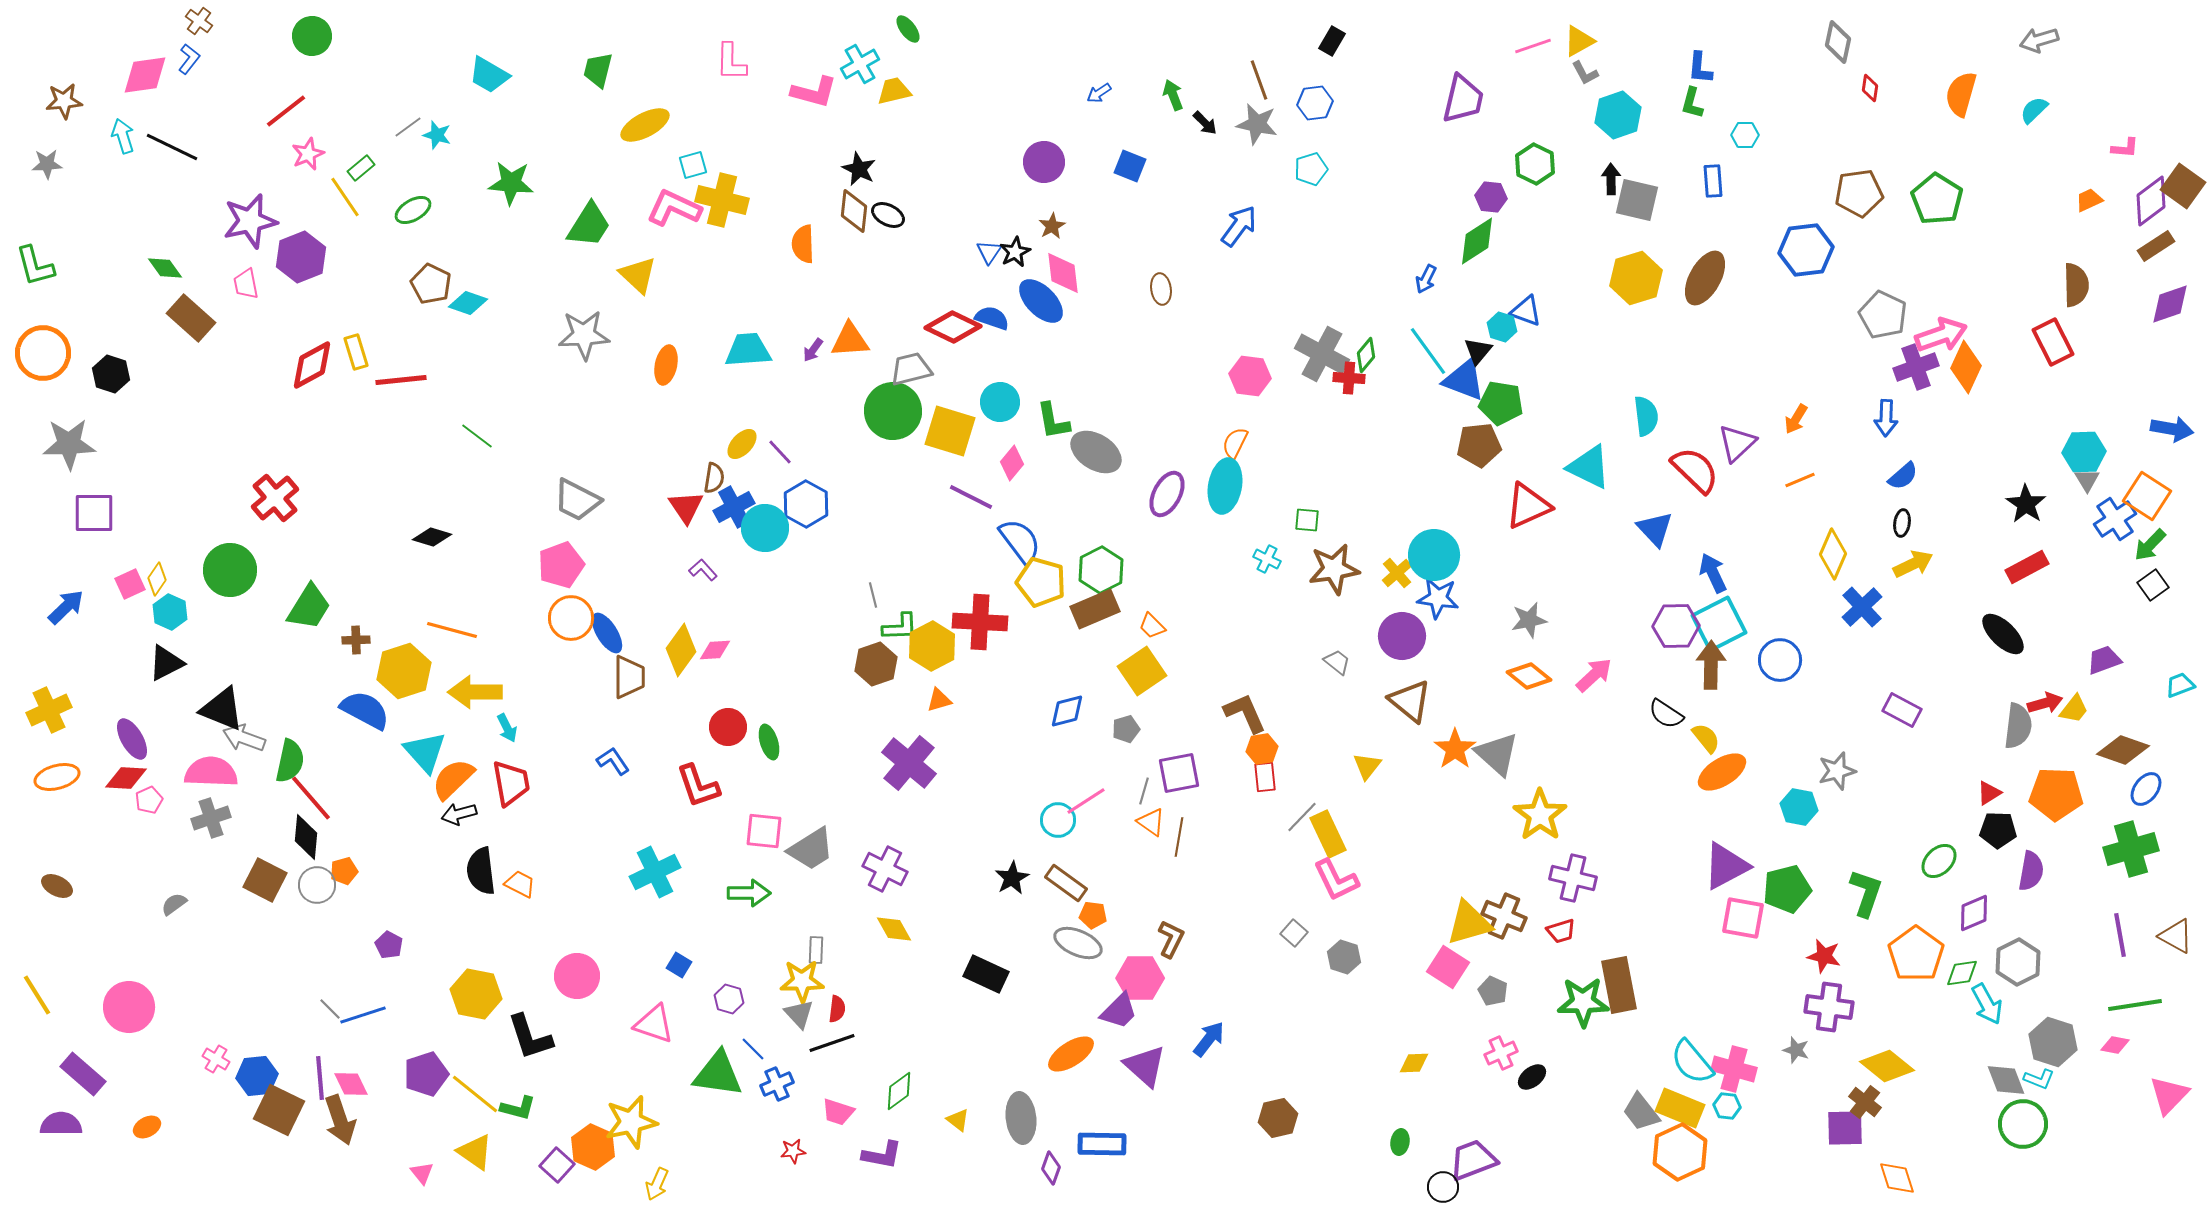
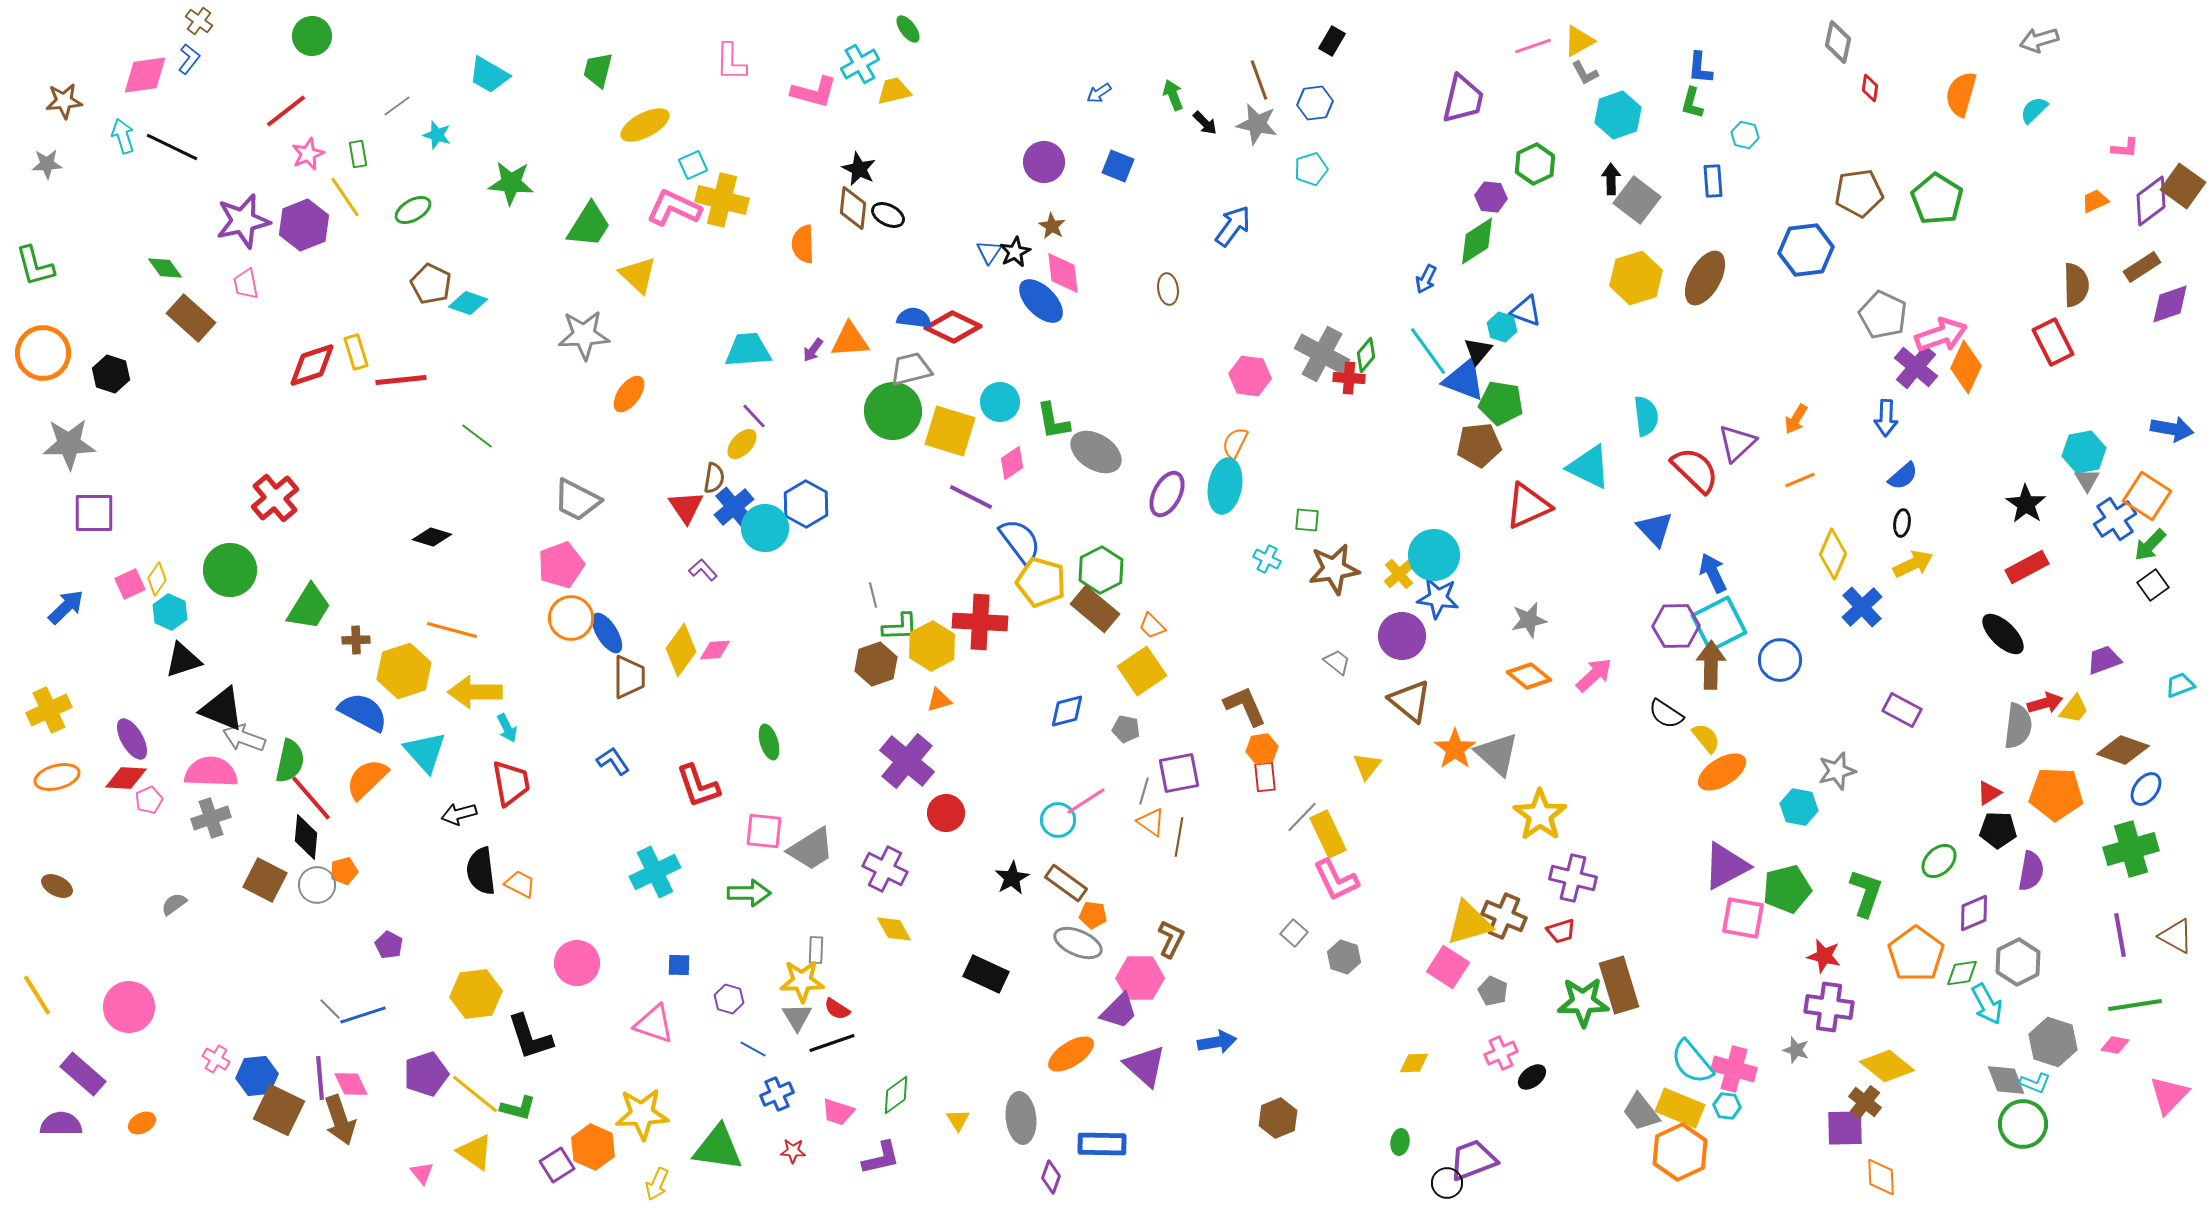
gray line at (408, 127): moved 11 px left, 21 px up
cyan hexagon at (1745, 135): rotated 12 degrees clockwise
green hexagon at (1535, 164): rotated 9 degrees clockwise
cyan square at (693, 165): rotated 8 degrees counterclockwise
blue square at (1130, 166): moved 12 px left
green rectangle at (361, 168): moved 3 px left, 14 px up; rotated 60 degrees counterclockwise
gray square at (1637, 200): rotated 24 degrees clockwise
orange trapezoid at (2089, 200): moved 6 px right, 1 px down
brown diamond at (854, 211): moved 1 px left, 3 px up
purple star at (250, 221): moved 7 px left
brown star at (1052, 226): rotated 12 degrees counterclockwise
blue arrow at (1239, 226): moved 6 px left
brown rectangle at (2156, 246): moved 14 px left, 21 px down
purple hexagon at (301, 257): moved 3 px right, 32 px up
brown ellipse at (1161, 289): moved 7 px right
blue semicircle at (992, 318): moved 78 px left; rotated 12 degrees counterclockwise
red diamond at (312, 365): rotated 10 degrees clockwise
orange ellipse at (666, 365): moved 37 px left, 29 px down; rotated 24 degrees clockwise
purple cross at (1916, 367): rotated 30 degrees counterclockwise
purple line at (780, 452): moved 26 px left, 36 px up
cyan hexagon at (2084, 452): rotated 9 degrees counterclockwise
pink diamond at (1012, 463): rotated 16 degrees clockwise
blue cross at (734, 507): rotated 12 degrees counterclockwise
yellow cross at (1397, 573): moved 2 px right, 1 px down
brown rectangle at (1095, 609): rotated 63 degrees clockwise
black triangle at (166, 663): moved 17 px right, 3 px up; rotated 9 degrees clockwise
blue semicircle at (365, 710): moved 2 px left, 2 px down
brown L-shape at (1245, 713): moved 7 px up
red circle at (728, 727): moved 218 px right, 86 px down
gray pentagon at (1126, 729): rotated 28 degrees clockwise
purple cross at (909, 763): moved 2 px left, 2 px up
orange semicircle at (453, 779): moved 86 px left
blue square at (679, 965): rotated 30 degrees counterclockwise
pink circle at (577, 976): moved 13 px up
brown rectangle at (1619, 985): rotated 6 degrees counterclockwise
yellow hexagon at (476, 994): rotated 18 degrees counterclockwise
red semicircle at (837, 1009): rotated 116 degrees clockwise
gray triangle at (799, 1014): moved 2 px left, 3 px down; rotated 12 degrees clockwise
blue arrow at (1209, 1039): moved 8 px right, 3 px down; rotated 42 degrees clockwise
blue line at (753, 1049): rotated 16 degrees counterclockwise
green triangle at (718, 1074): moved 74 px down
cyan L-shape at (2039, 1079): moved 4 px left, 4 px down
blue cross at (777, 1084): moved 10 px down
green diamond at (899, 1091): moved 3 px left, 4 px down
brown hexagon at (1278, 1118): rotated 9 degrees counterclockwise
yellow triangle at (958, 1120): rotated 20 degrees clockwise
yellow star at (631, 1122): moved 11 px right, 8 px up; rotated 10 degrees clockwise
orange ellipse at (147, 1127): moved 5 px left, 4 px up
red star at (793, 1151): rotated 10 degrees clockwise
purple L-shape at (882, 1155): moved 1 px left, 3 px down; rotated 24 degrees counterclockwise
purple square at (557, 1165): rotated 16 degrees clockwise
purple diamond at (1051, 1168): moved 9 px down
orange diamond at (1897, 1178): moved 16 px left, 1 px up; rotated 15 degrees clockwise
black circle at (1443, 1187): moved 4 px right, 4 px up
